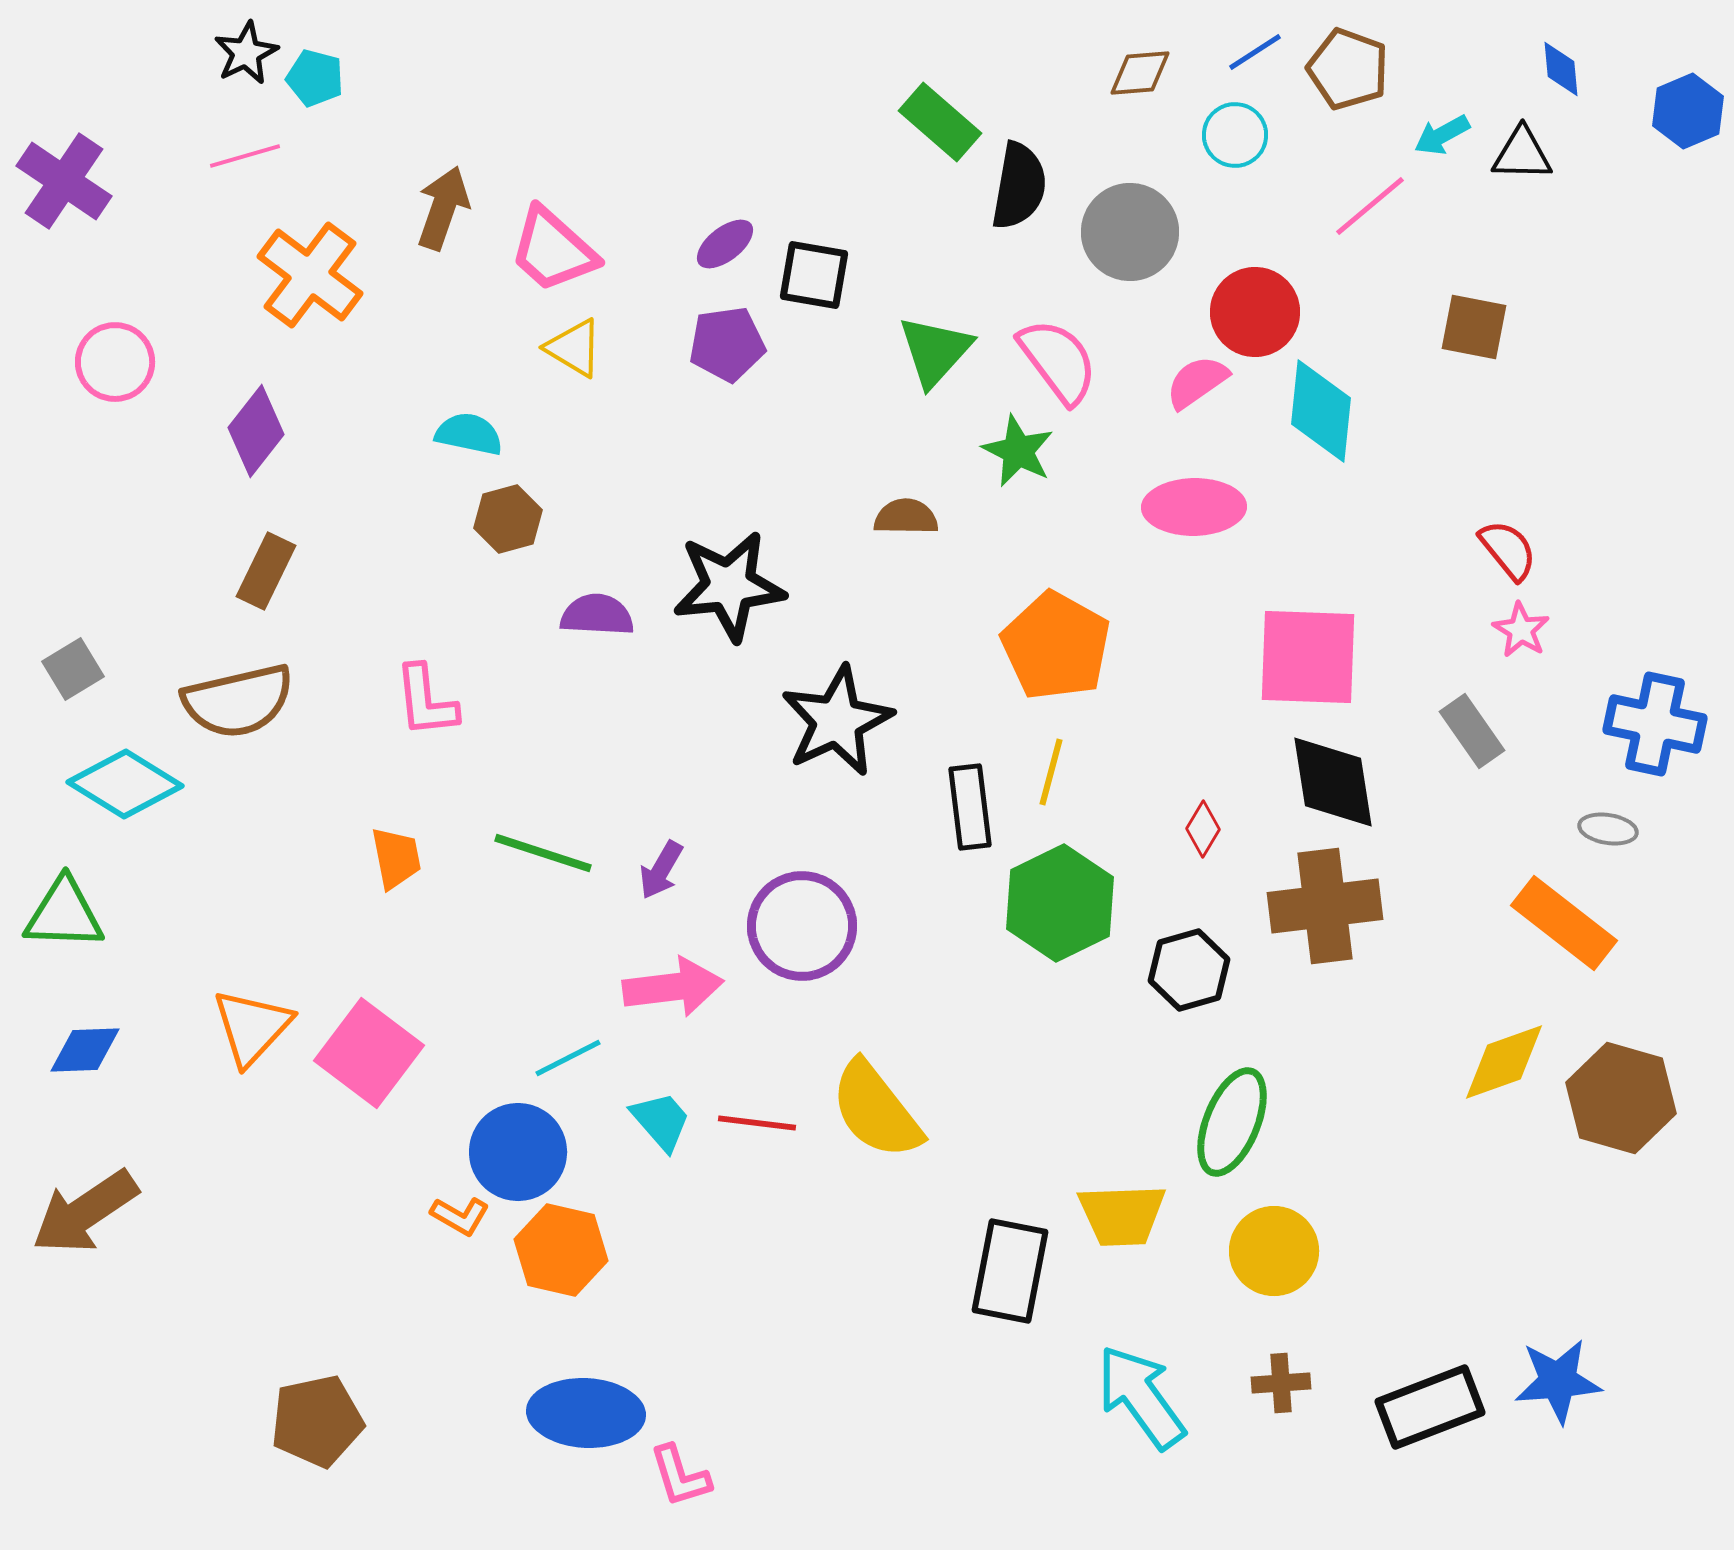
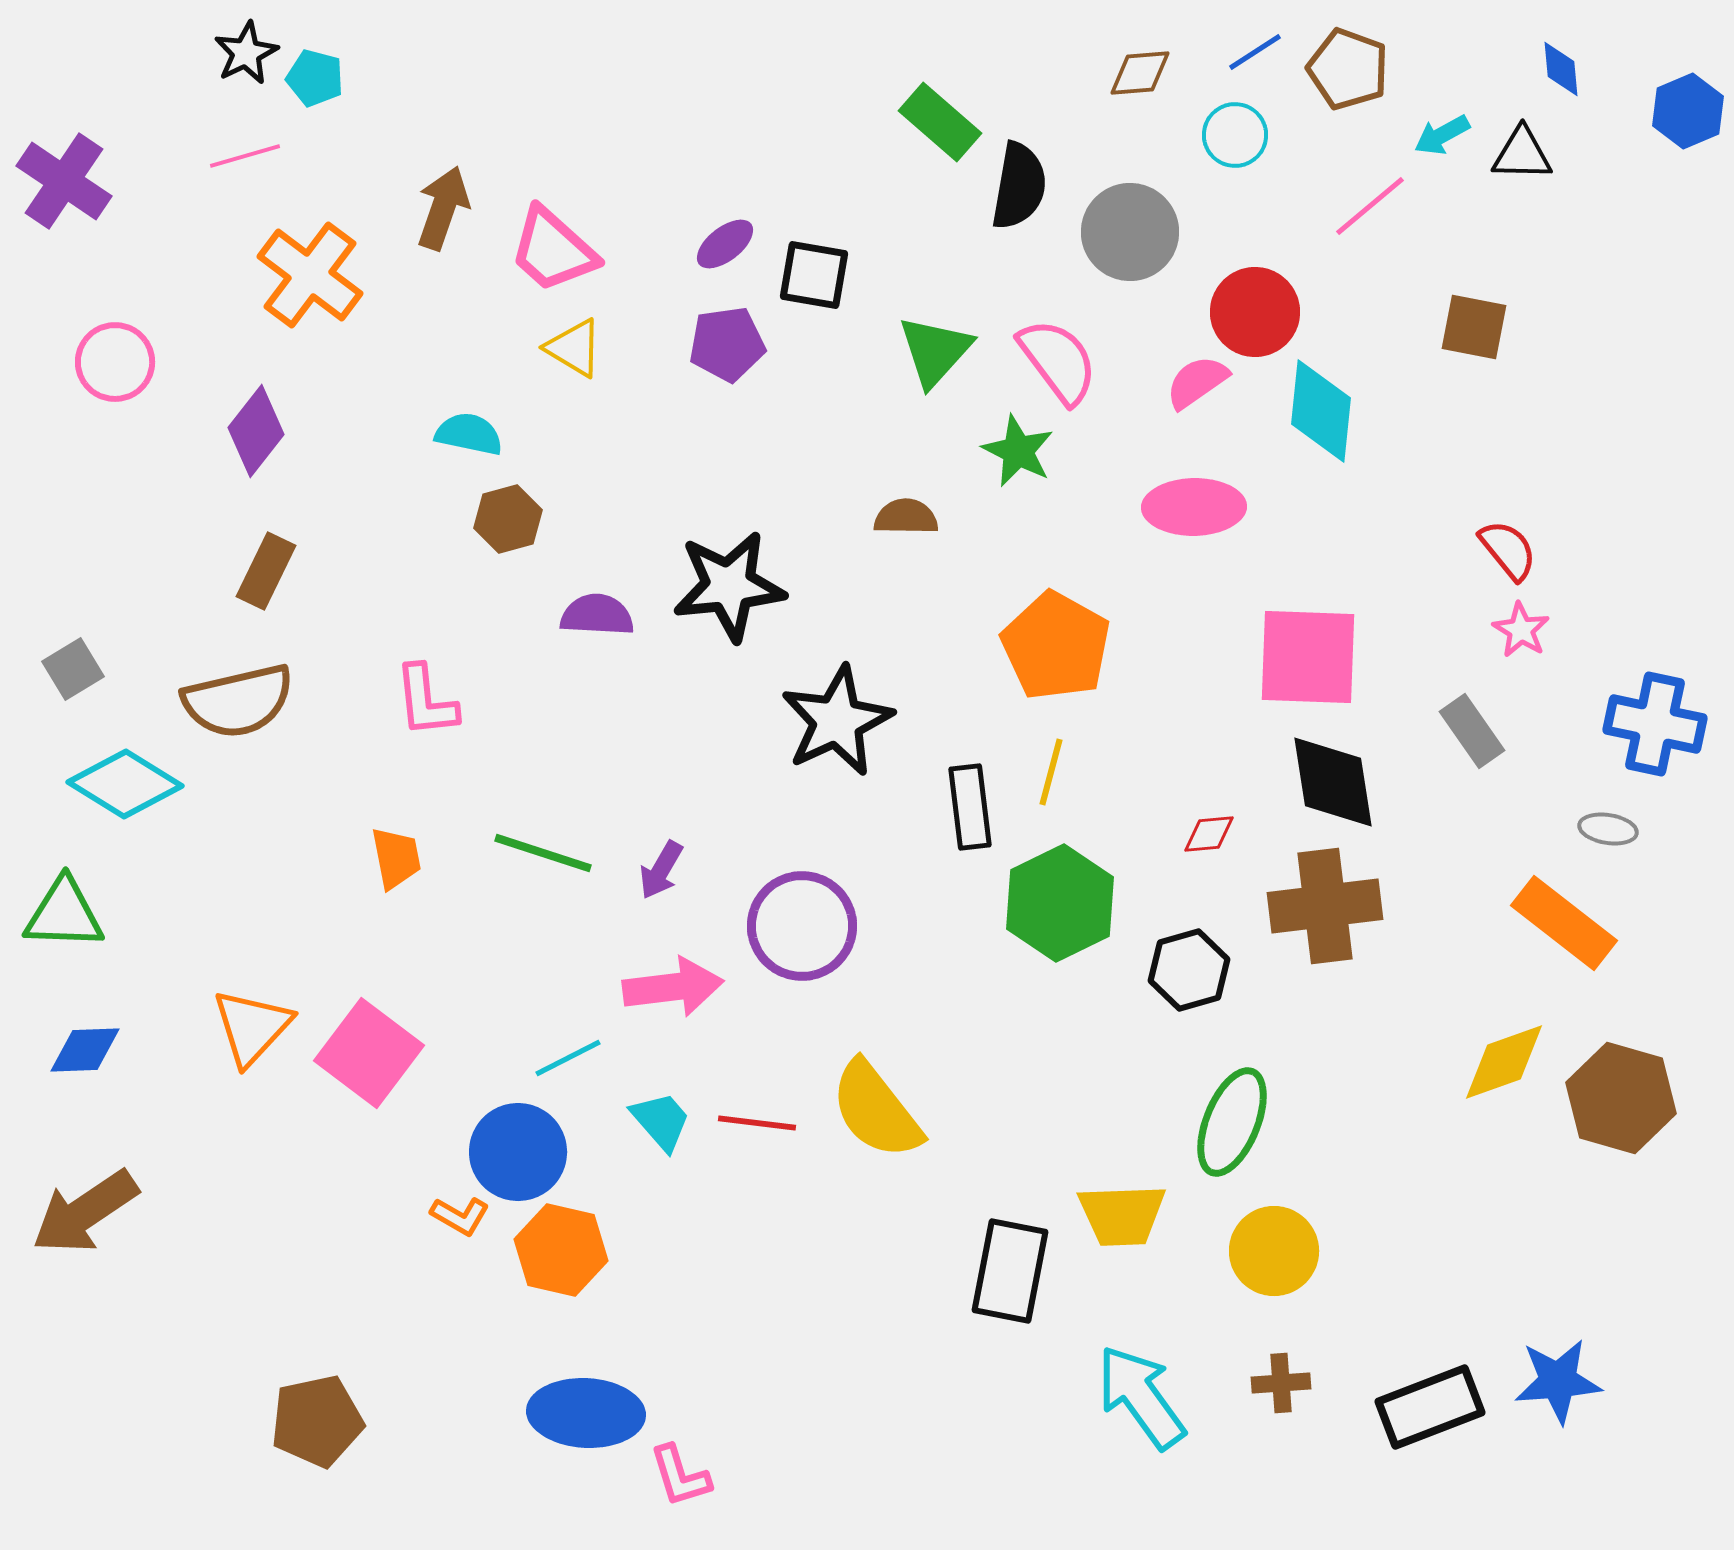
red diamond at (1203, 829): moved 6 px right, 5 px down; rotated 54 degrees clockwise
